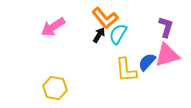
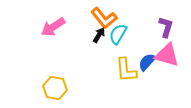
orange L-shape: moved 1 px left
pink triangle: rotated 32 degrees clockwise
